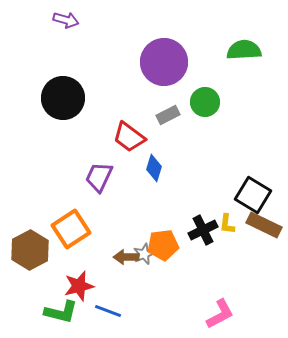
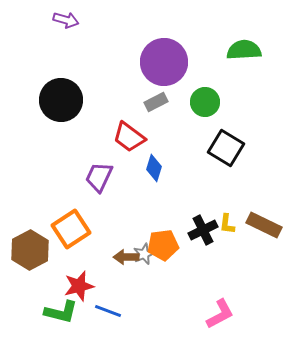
black circle: moved 2 px left, 2 px down
gray rectangle: moved 12 px left, 13 px up
black square: moved 27 px left, 47 px up
